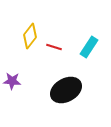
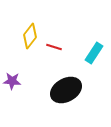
cyan rectangle: moved 5 px right, 6 px down
